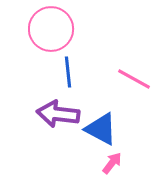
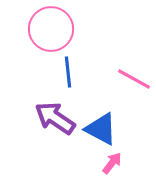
purple arrow: moved 3 px left, 4 px down; rotated 27 degrees clockwise
